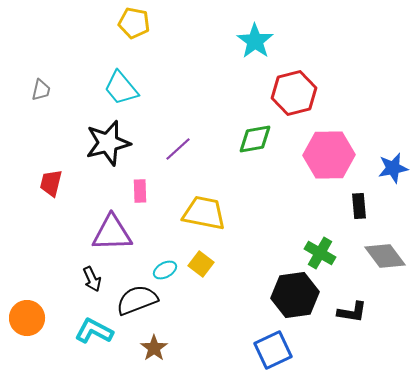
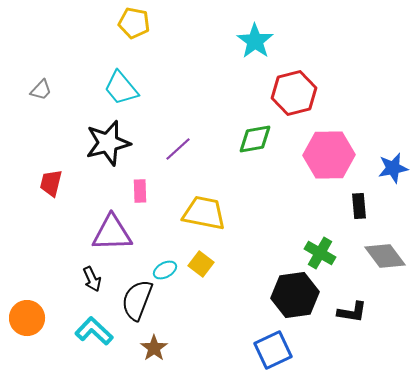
gray trapezoid: rotated 30 degrees clockwise
black semicircle: rotated 48 degrees counterclockwise
cyan L-shape: rotated 15 degrees clockwise
